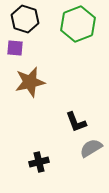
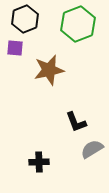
black hexagon: rotated 20 degrees clockwise
brown star: moved 19 px right, 12 px up
gray semicircle: moved 1 px right, 1 px down
black cross: rotated 12 degrees clockwise
